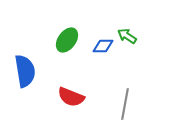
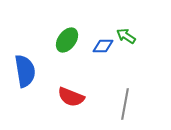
green arrow: moved 1 px left
